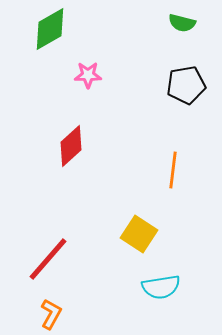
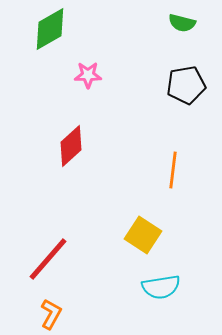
yellow square: moved 4 px right, 1 px down
